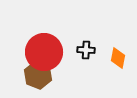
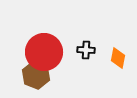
brown hexagon: moved 2 px left
